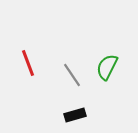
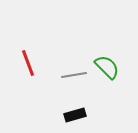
green semicircle: rotated 108 degrees clockwise
gray line: moved 2 px right; rotated 65 degrees counterclockwise
